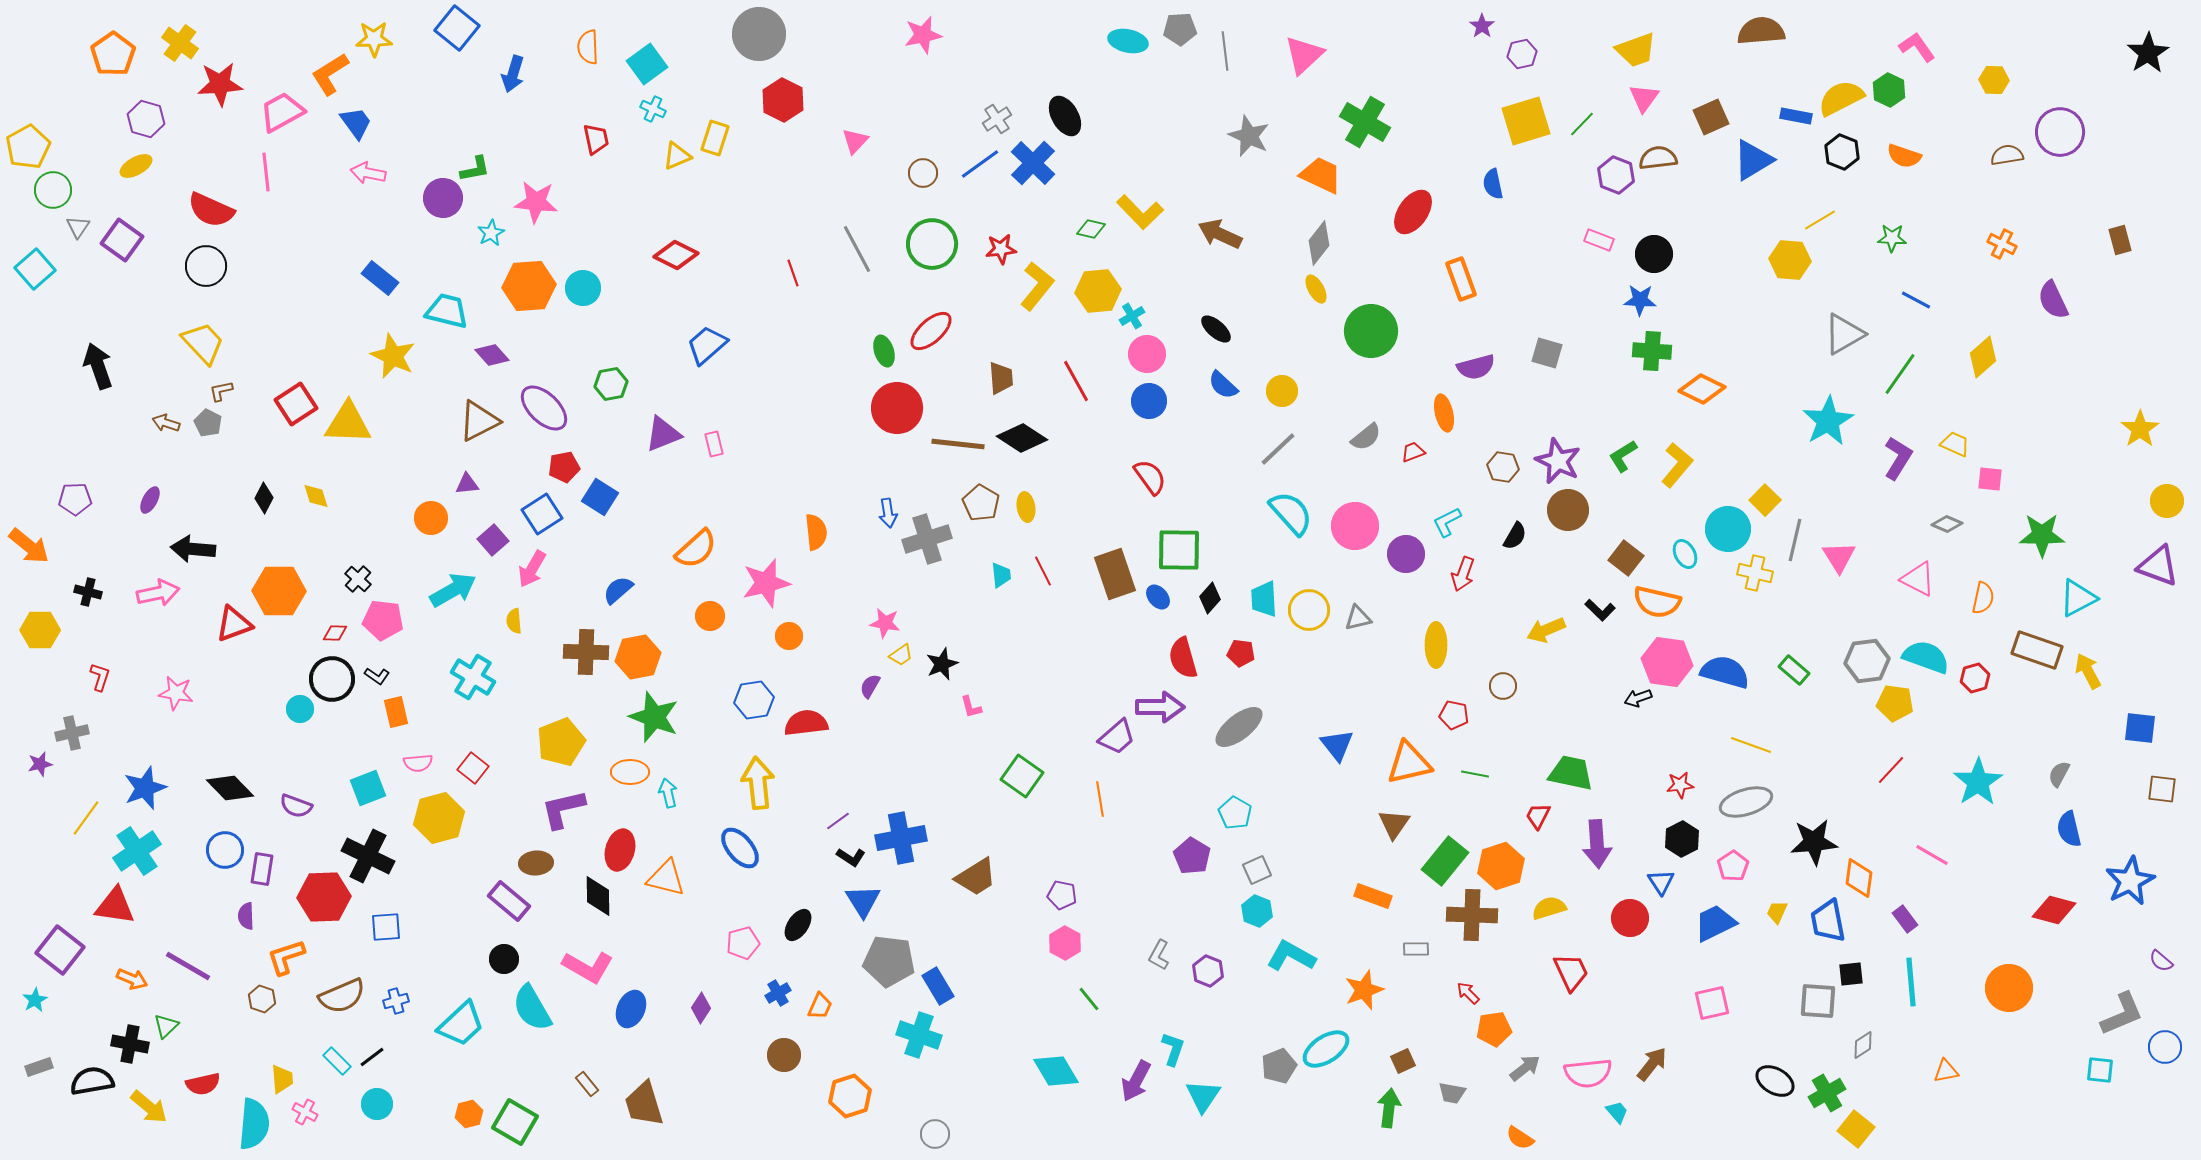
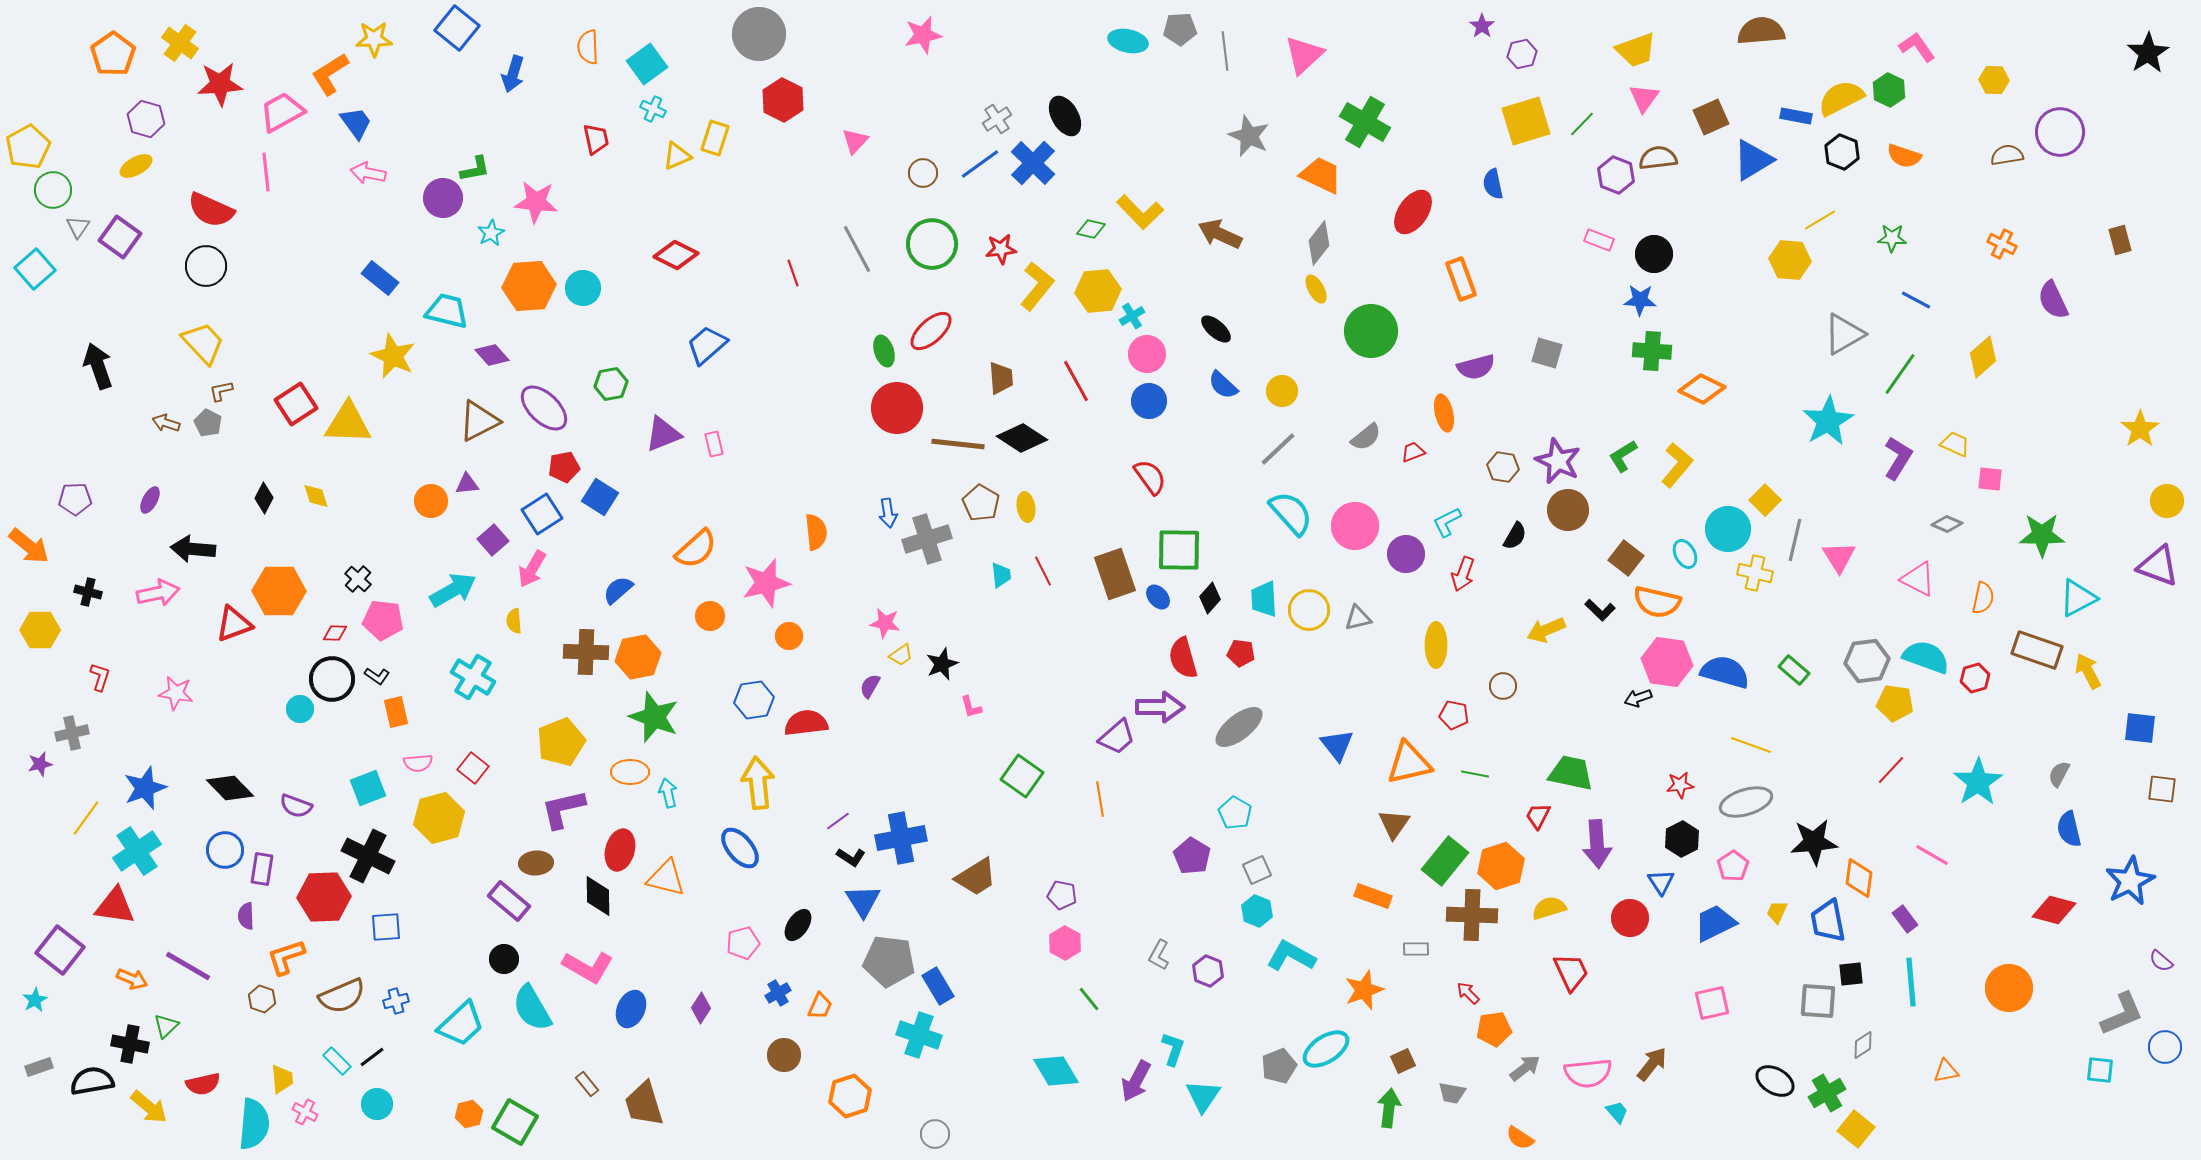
purple square at (122, 240): moved 2 px left, 3 px up
orange circle at (431, 518): moved 17 px up
